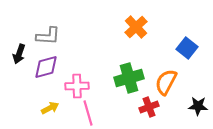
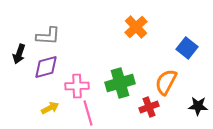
green cross: moved 9 px left, 5 px down
